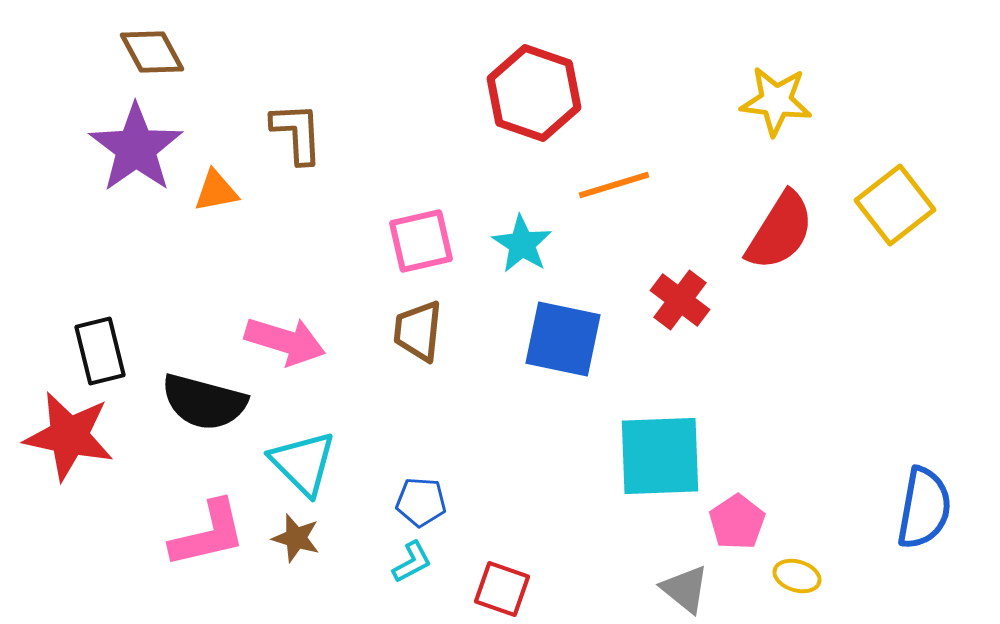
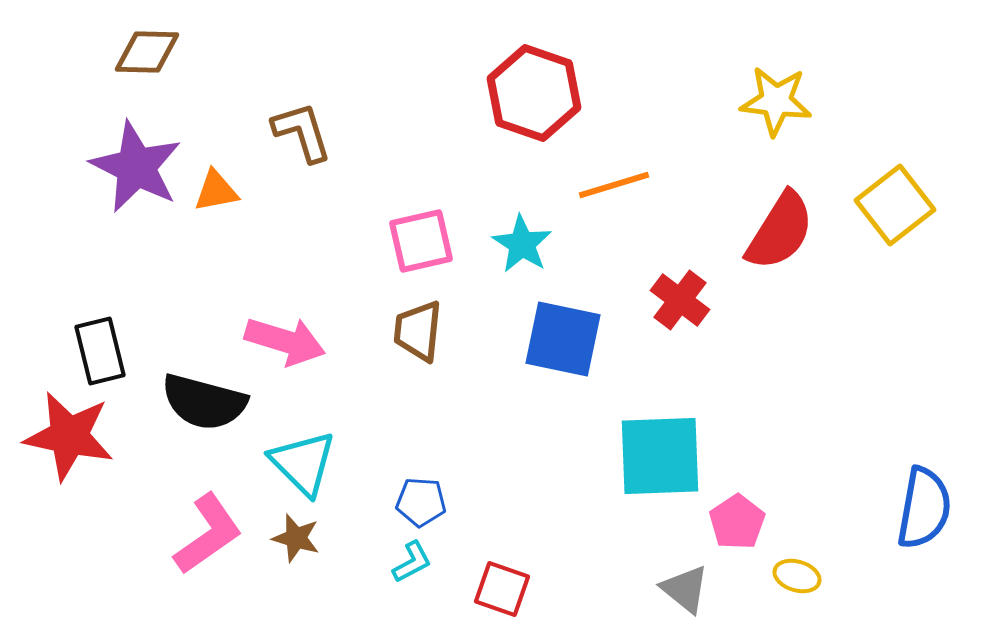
brown diamond: moved 5 px left; rotated 60 degrees counterclockwise
brown L-shape: moved 5 px right, 1 px up; rotated 14 degrees counterclockwise
purple star: moved 19 px down; rotated 10 degrees counterclockwise
pink L-shape: rotated 22 degrees counterclockwise
